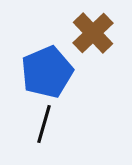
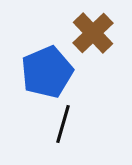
black line: moved 19 px right
